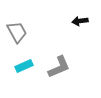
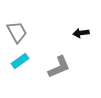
black arrow: moved 1 px right, 12 px down
cyan rectangle: moved 4 px left, 5 px up; rotated 12 degrees counterclockwise
